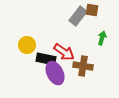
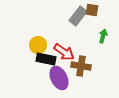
green arrow: moved 1 px right, 2 px up
yellow circle: moved 11 px right
brown cross: moved 2 px left
purple ellipse: moved 4 px right, 5 px down
